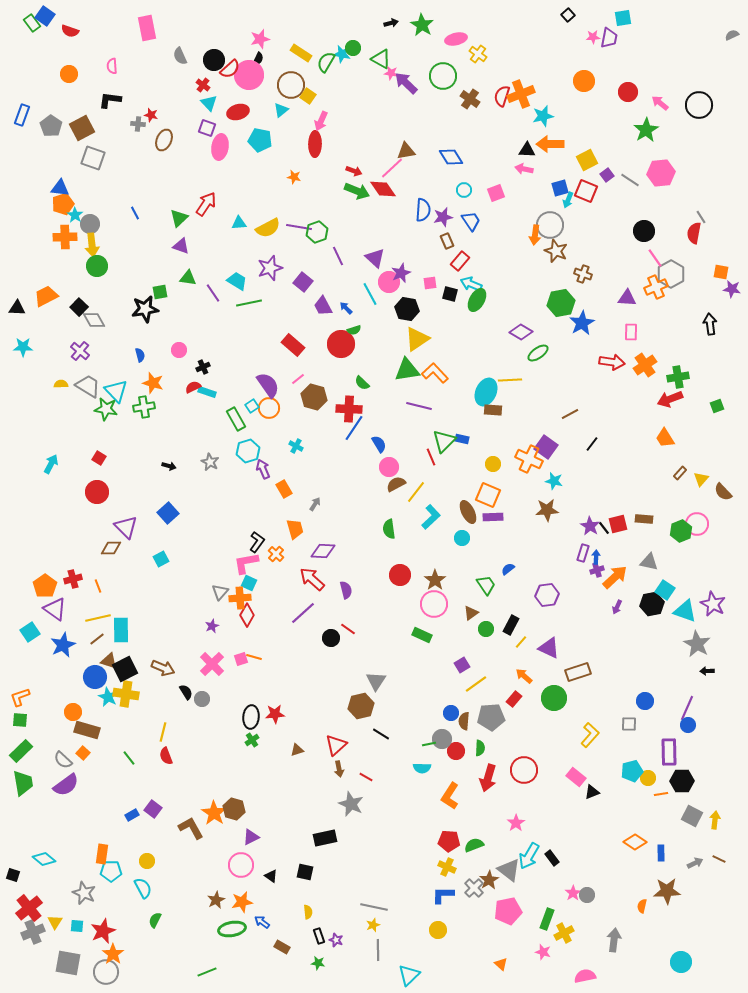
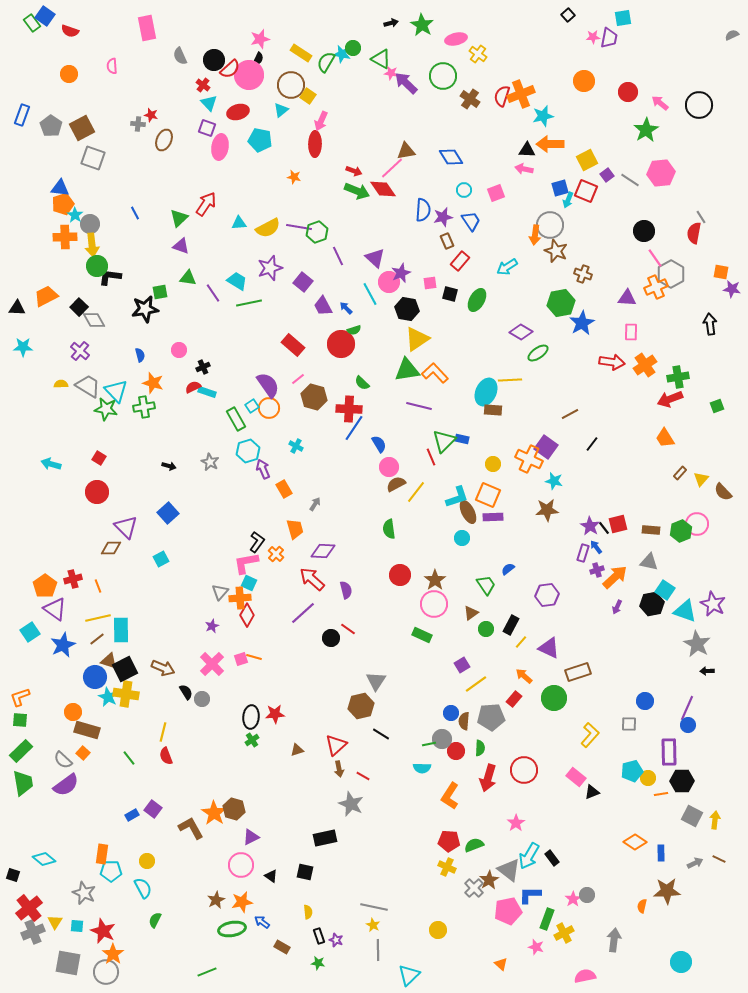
black L-shape at (110, 100): moved 177 px down
cyan arrow at (471, 284): moved 36 px right, 17 px up; rotated 55 degrees counterclockwise
cyan arrow at (51, 464): rotated 102 degrees counterclockwise
cyan L-shape at (431, 517): moved 26 px right, 20 px up; rotated 25 degrees clockwise
brown rectangle at (644, 519): moved 7 px right, 11 px down
blue arrow at (596, 557): moved 10 px up; rotated 40 degrees counterclockwise
red line at (366, 777): moved 3 px left, 1 px up
pink star at (573, 893): moved 6 px down
blue L-shape at (443, 895): moved 87 px right
yellow star at (373, 925): rotated 24 degrees counterclockwise
red star at (103, 931): rotated 25 degrees counterclockwise
pink star at (543, 952): moved 7 px left, 5 px up
